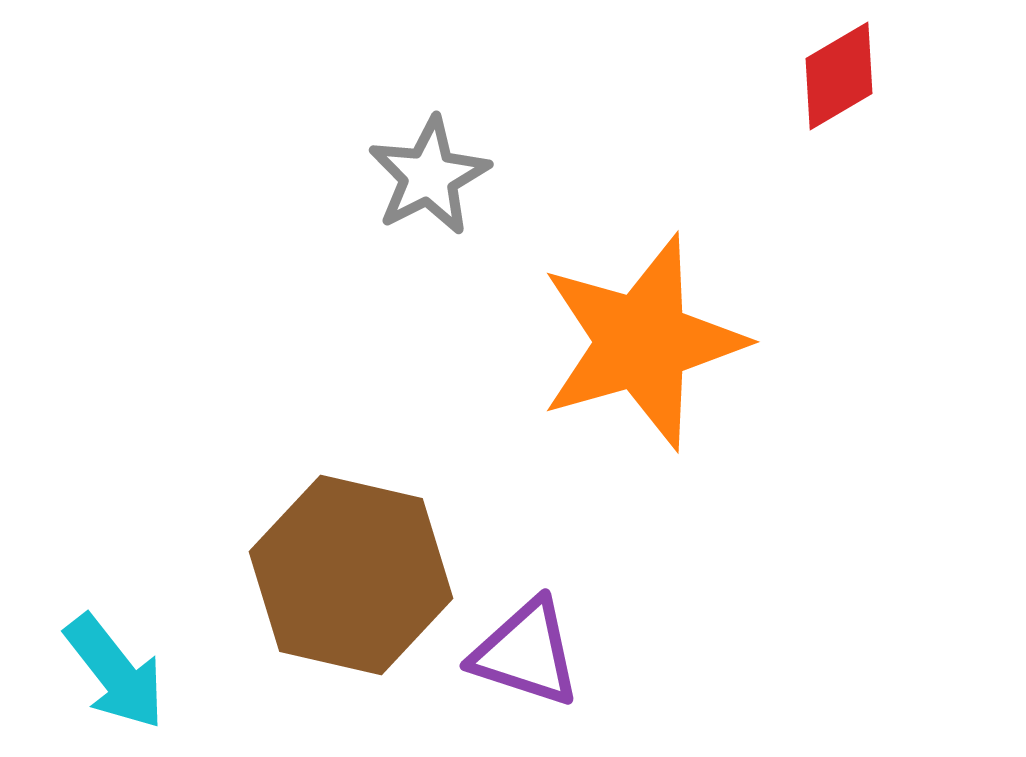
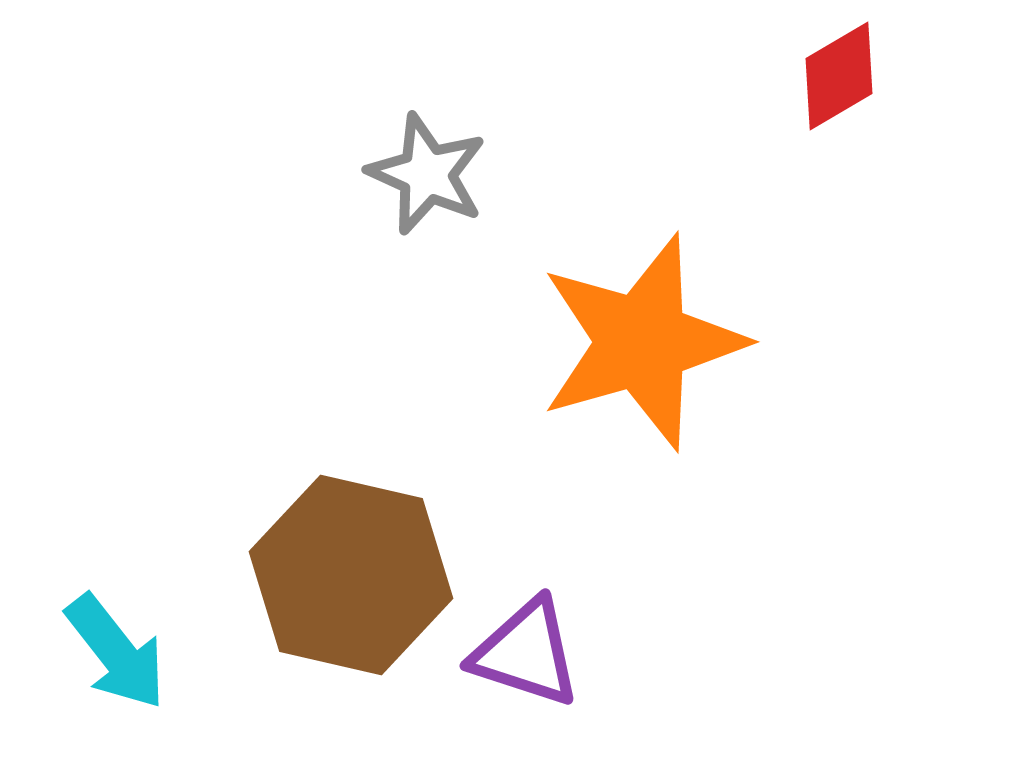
gray star: moved 2 px left, 2 px up; rotated 21 degrees counterclockwise
cyan arrow: moved 1 px right, 20 px up
